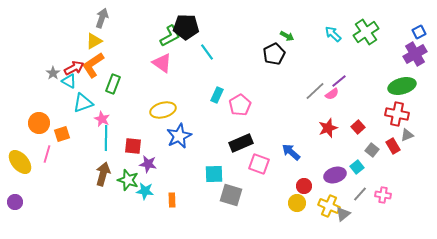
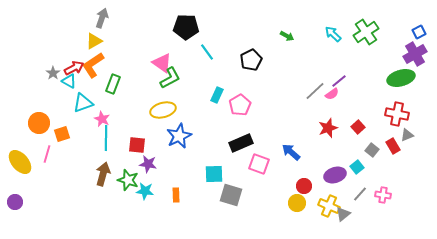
green L-shape at (170, 36): moved 42 px down
black pentagon at (274, 54): moved 23 px left, 6 px down
green ellipse at (402, 86): moved 1 px left, 8 px up
red square at (133, 146): moved 4 px right, 1 px up
orange rectangle at (172, 200): moved 4 px right, 5 px up
